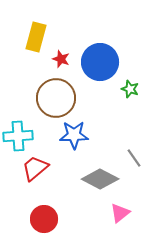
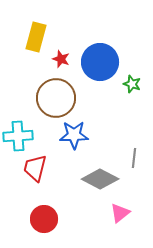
green star: moved 2 px right, 5 px up
gray line: rotated 42 degrees clockwise
red trapezoid: rotated 36 degrees counterclockwise
